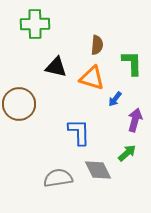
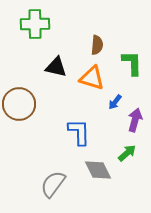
blue arrow: moved 3 px down
gray semicircle: moved 5 px left, 6 px down; rotated 44 degrees counterclockwise
